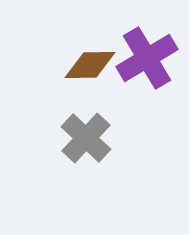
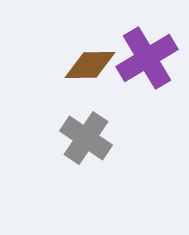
gray cross: rotated 9 degrees counterclockwise
